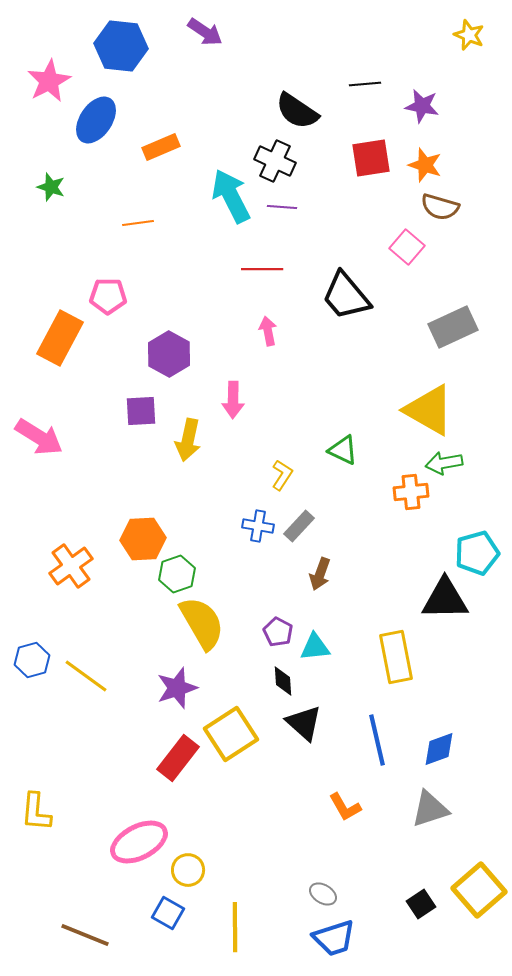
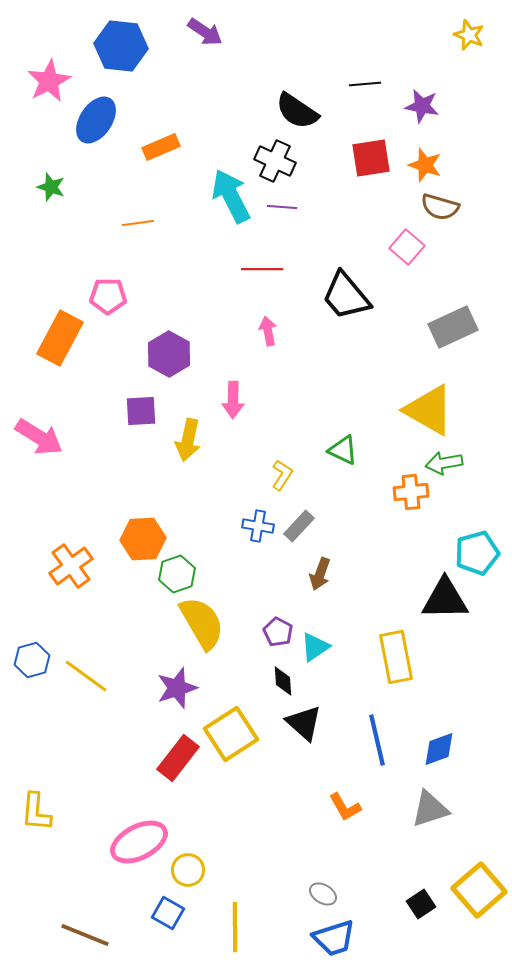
cyan triangle at (315, 647): rotated 28 degrees counterclockwise
